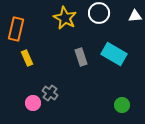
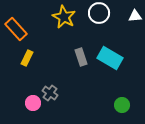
yellow star: moved 1 px left, 1 px up
orange rectangle: rotated 55 degrees counterclockwise
cyan rectangle: moved 4 px left, 4 px down
yellow rectangle: rotated 49 degrees clockwise
